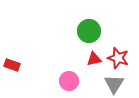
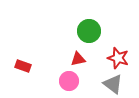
red triangle: moved 16 px left
red rectangle: moved 11 px right, 1 px down
gray triangle: moved 1 px left; rotated 25 degrees counterclockwise
